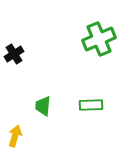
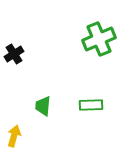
yellow arrow: moved 1 px left
